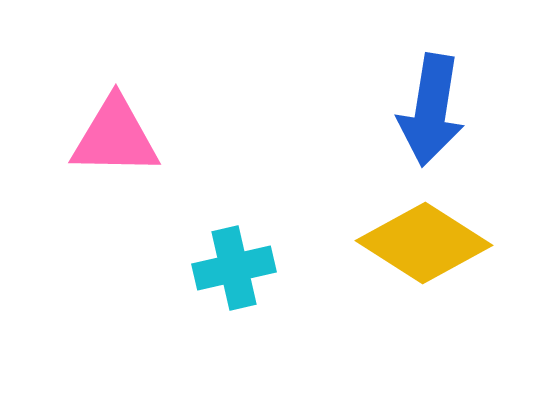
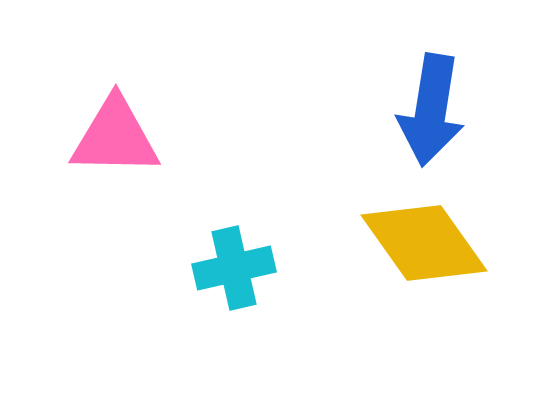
yellow diamond: rotated 22 degrees clockwise
